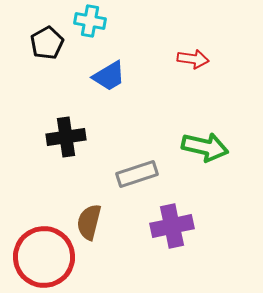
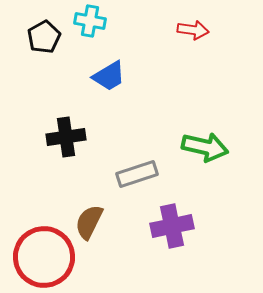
black pentagon: moved 3 px left, 6 px up
red arrow: moved 29 px up
brown semicircle: rotated 12 degrees clockwise
